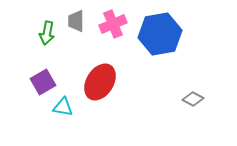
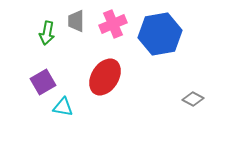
red ellipse: moved 5 px right, 5 px up
